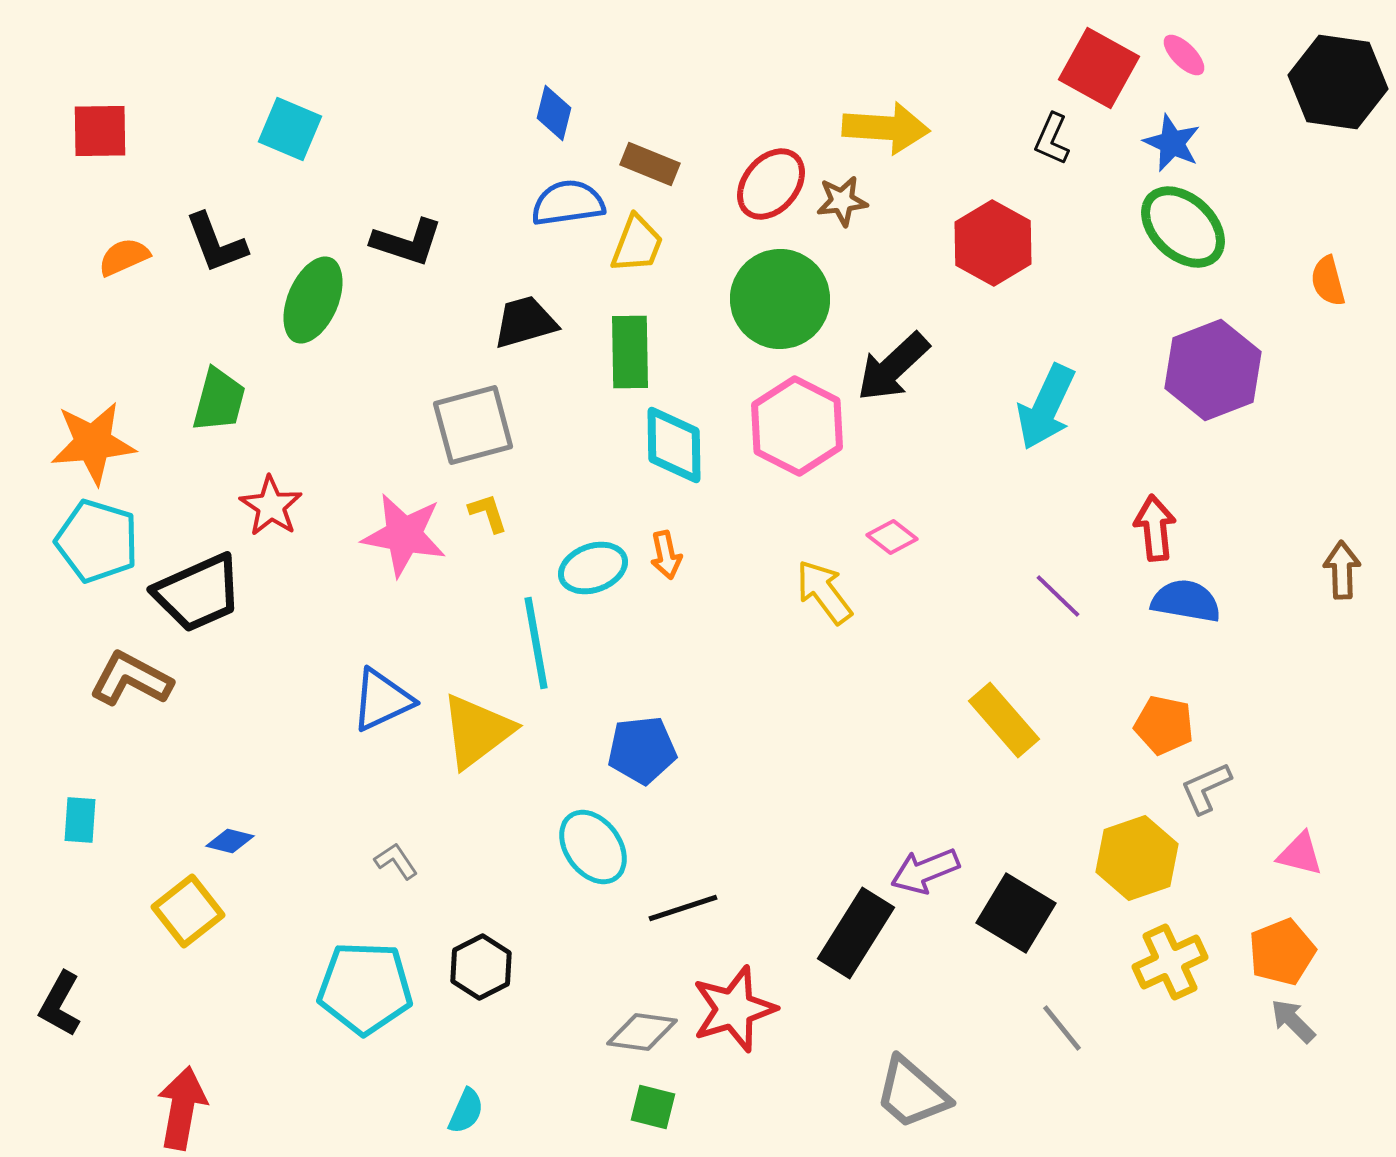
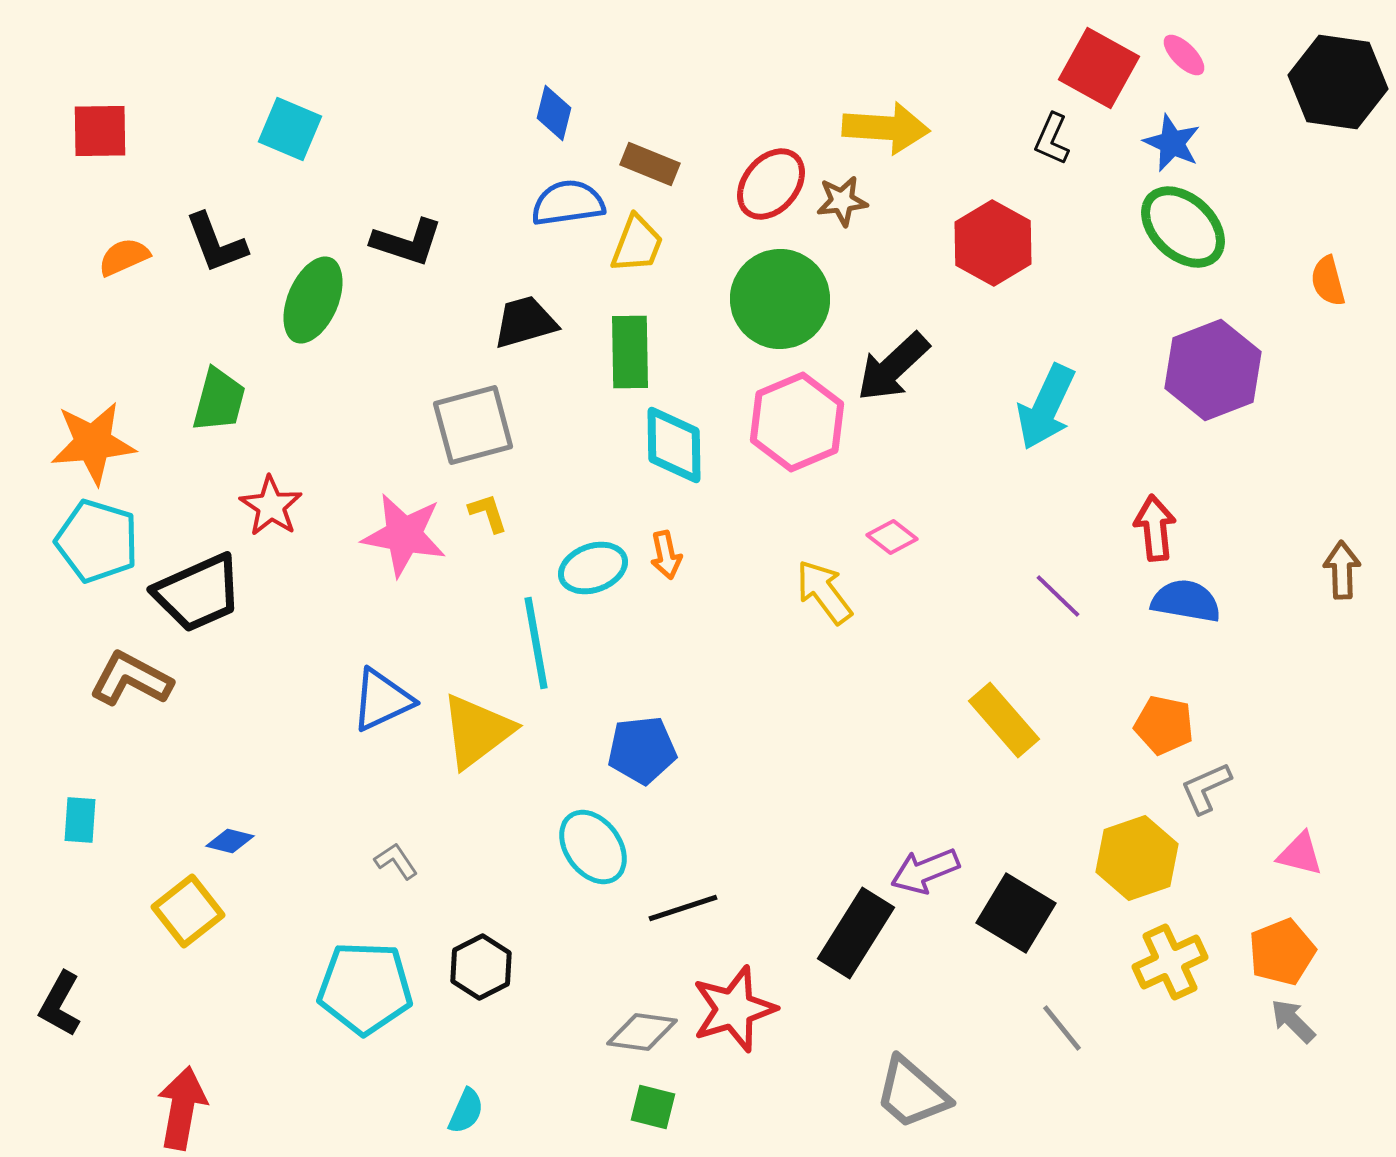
pink hexagon at (797, 426): moved 4 px up; rotated 10 degrees clockwise
